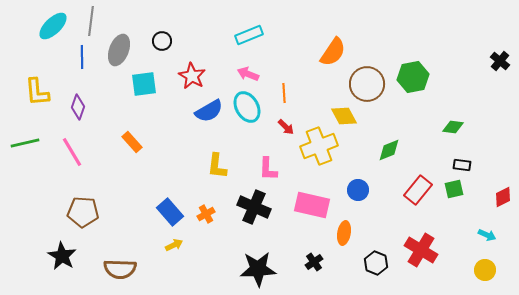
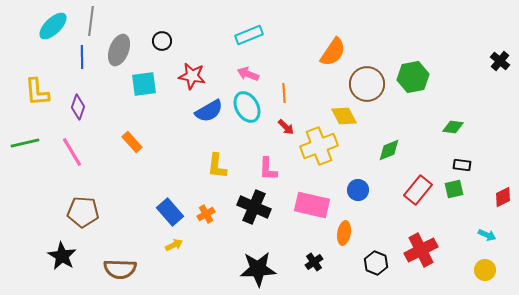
red star at (192, 76): rotated 20 degrees counterclockwise
red cross at (421, 250): rotated 32 degrees clockwise
